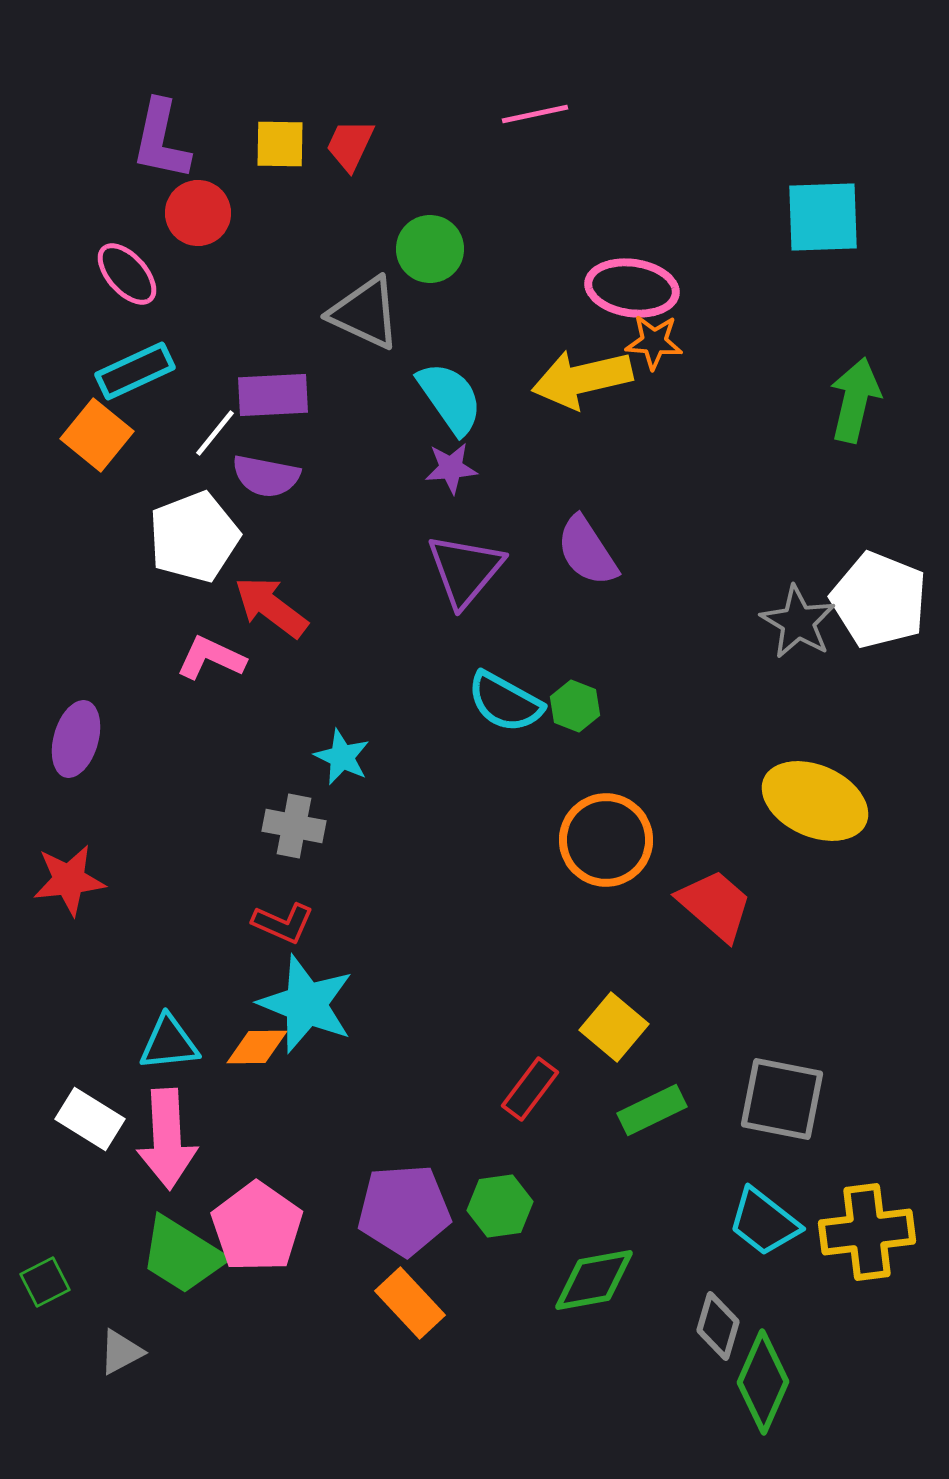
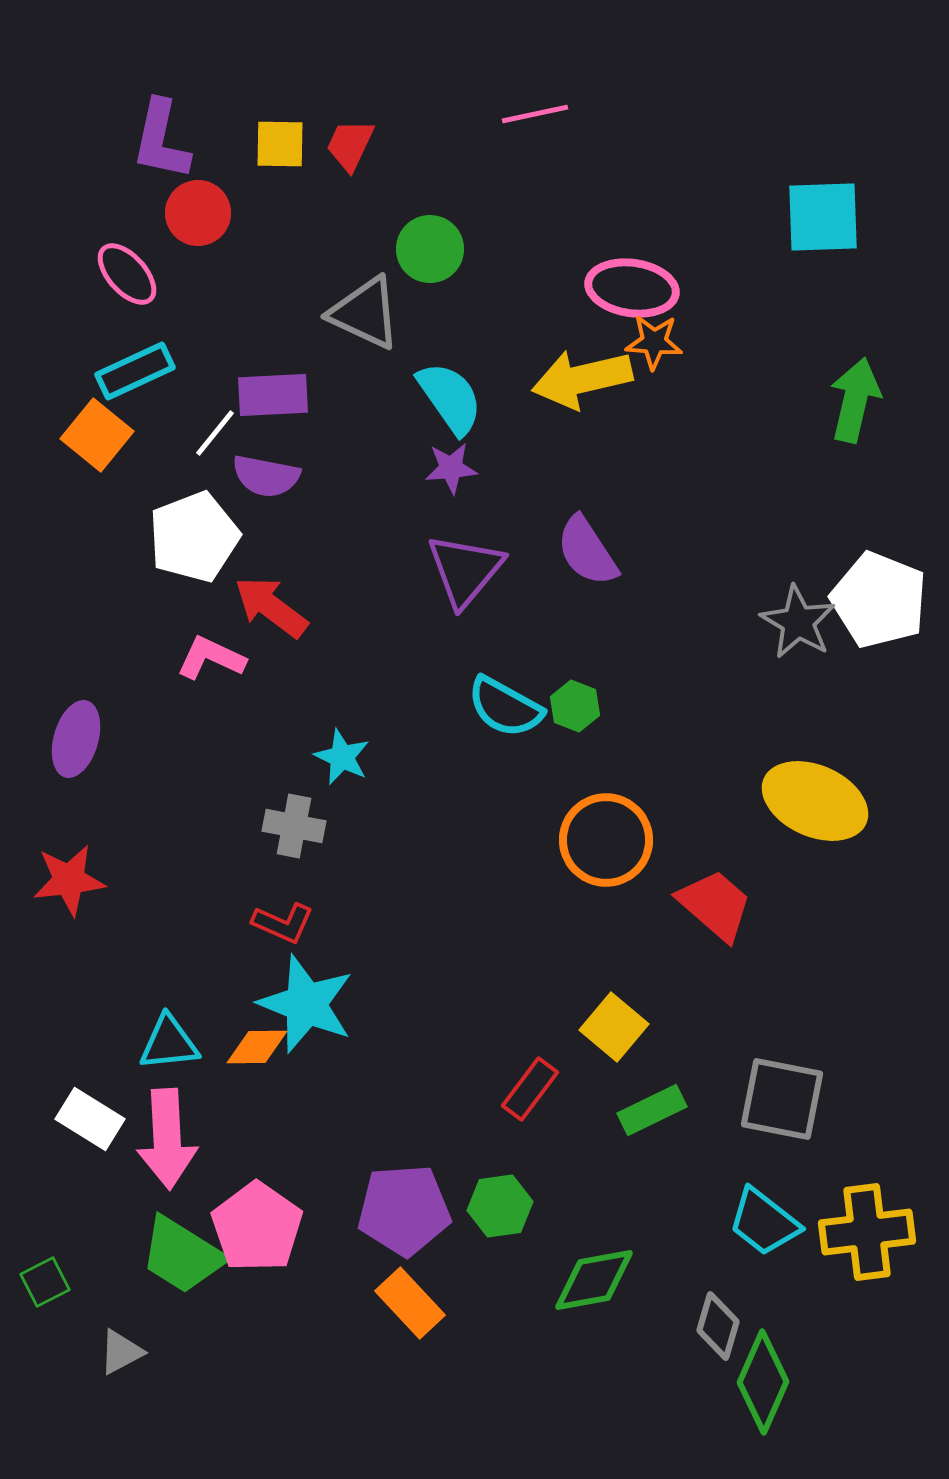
cyan semicircle at (505, 702): moved 5 px down
